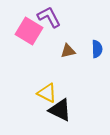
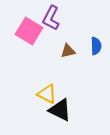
purple L-shape: moved 2 px right, 1 px down; rotated 125 degrees counterclockwise
blue semicircle: moved 1 px left, 3 px up
yellow triangle: moved 1 px down
